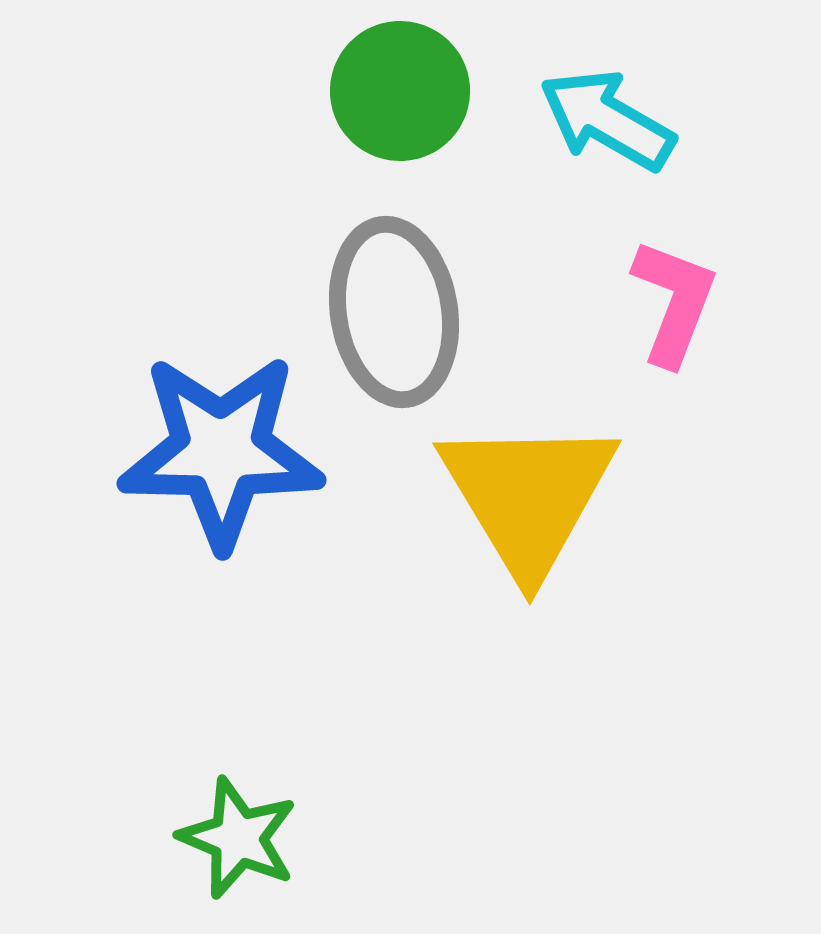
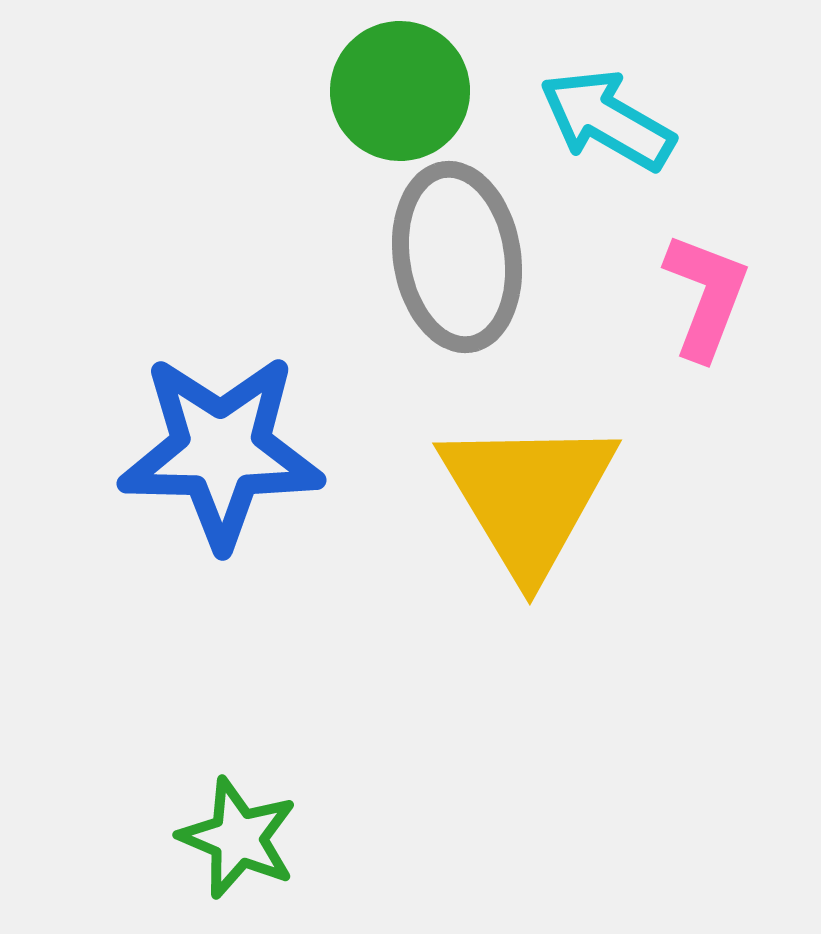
pink L-shape: moved 32 px right, 6 px up
gray ellipse: moved 63 px right, 55 px up
